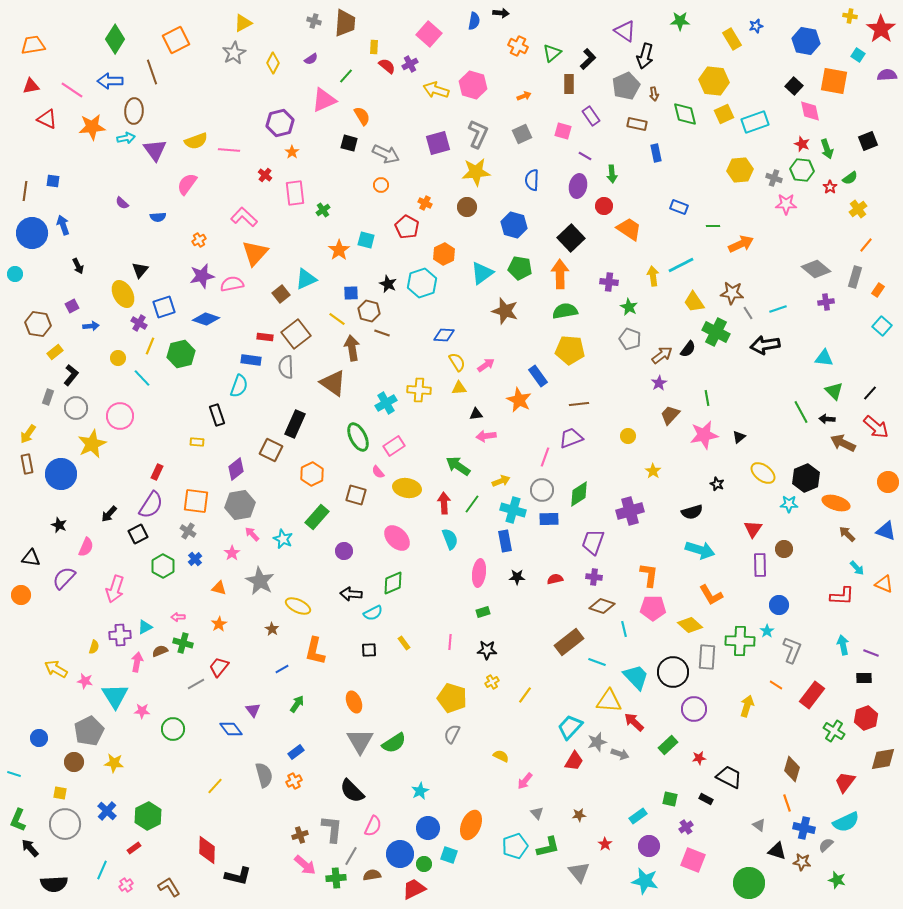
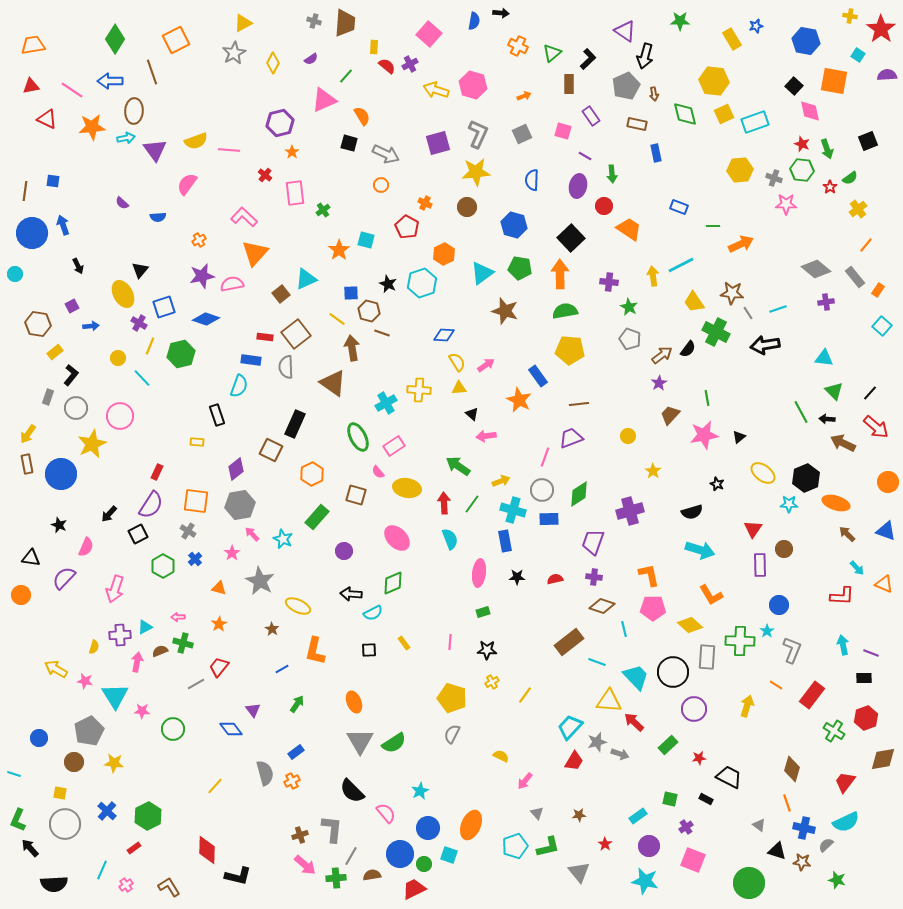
gray rectangle at (855, 277): rotated 55 degrees counterclockwise
black triangle at (476, 414): moved 4 px left; rotated 48 degrees clockwise
orange L-shape at (649, 575): rotated 20 degrees counterclockwise
gray semicircle at (264, 775): moved 1 px right, 2 px up
orange cross at (294, 781): moved 2 px left
pink semicircle at (373, 826): moved 13 px right, 13 px up; rotated 65 degrees counterclockwise
